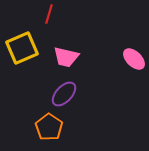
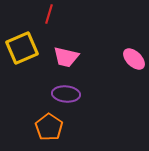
purple ellipse: moved 2 px right; rotated 52 degrees clockwise
